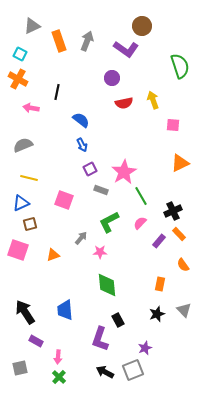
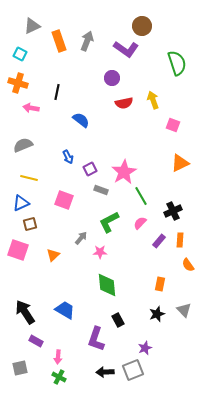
green semicircle at (180, 66): moved 3 px left, 3 px up
orange cross at (18, 79): moved 4 px down; rotated 12 degrees counterclockwise
pink square at (173, 125): rotated 16 degrees clockwise
blue arrow at (82, 145): moved 14 px left, 12 px down
orange rectangle at (179, 234): moved 1 px right, 6 px down; rotated 48 degrees clockwise
orange triangle at (53, 255): rotated 24 degrees counterclockwise
orange semicircle at (183, 265): moved 5 px right
blue trapezoid at (65, 310): rotated 125 degrees clockwise
purple L-shape at (100, 339): moved 4 px left
black arrow at (105, 372): rotated 30 degrees counterclockwise
green cross at (59, 377): rotated 16 degrees counterclockwise
